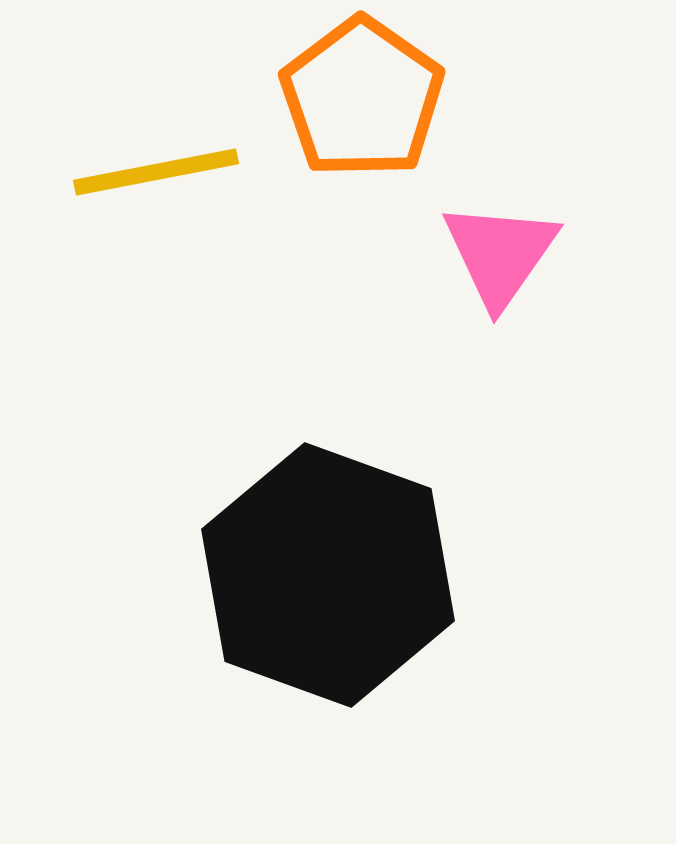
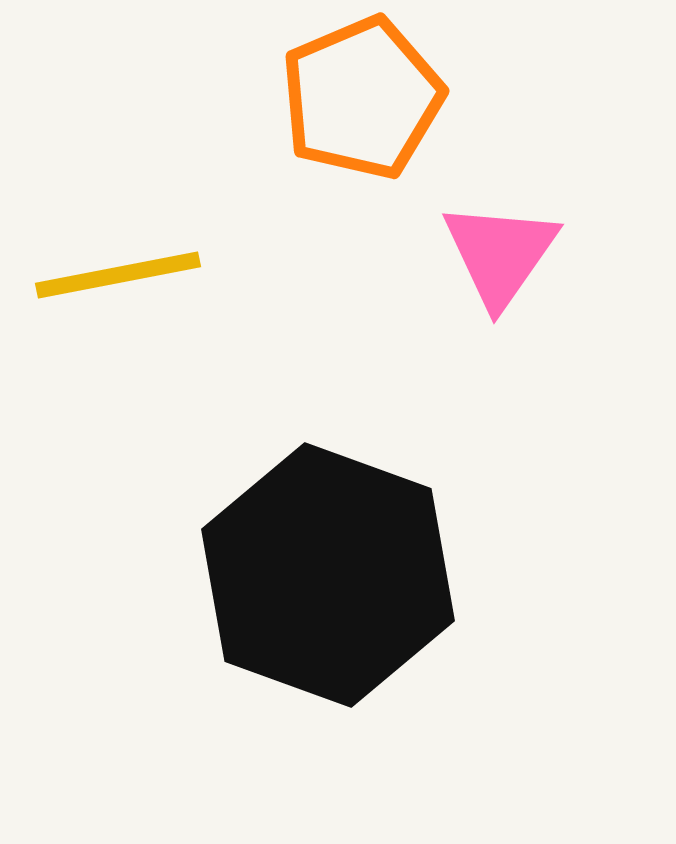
orange pentagon: rotated 14 degrees clockwise
yellow line: moved 38 px left, 103 px down
